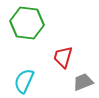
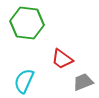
red trapezoid: moved 1 px left, 2 px down; rotated 70 degrees counterclockwise
